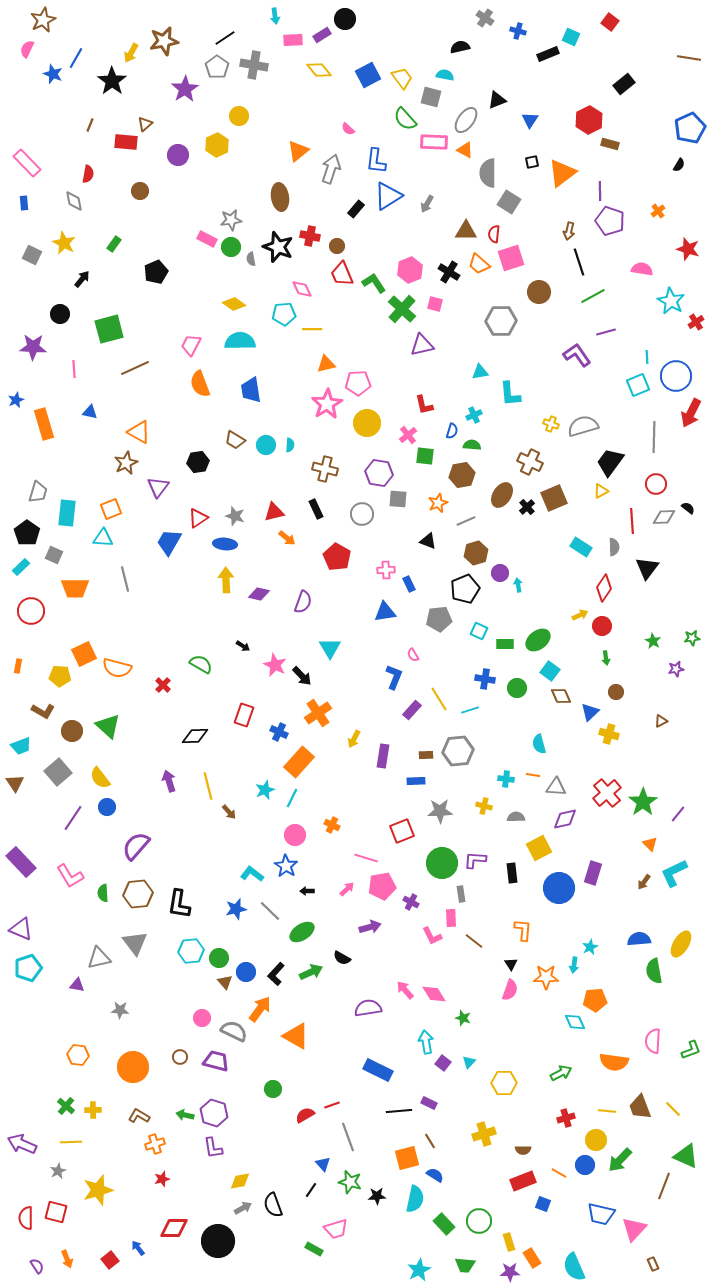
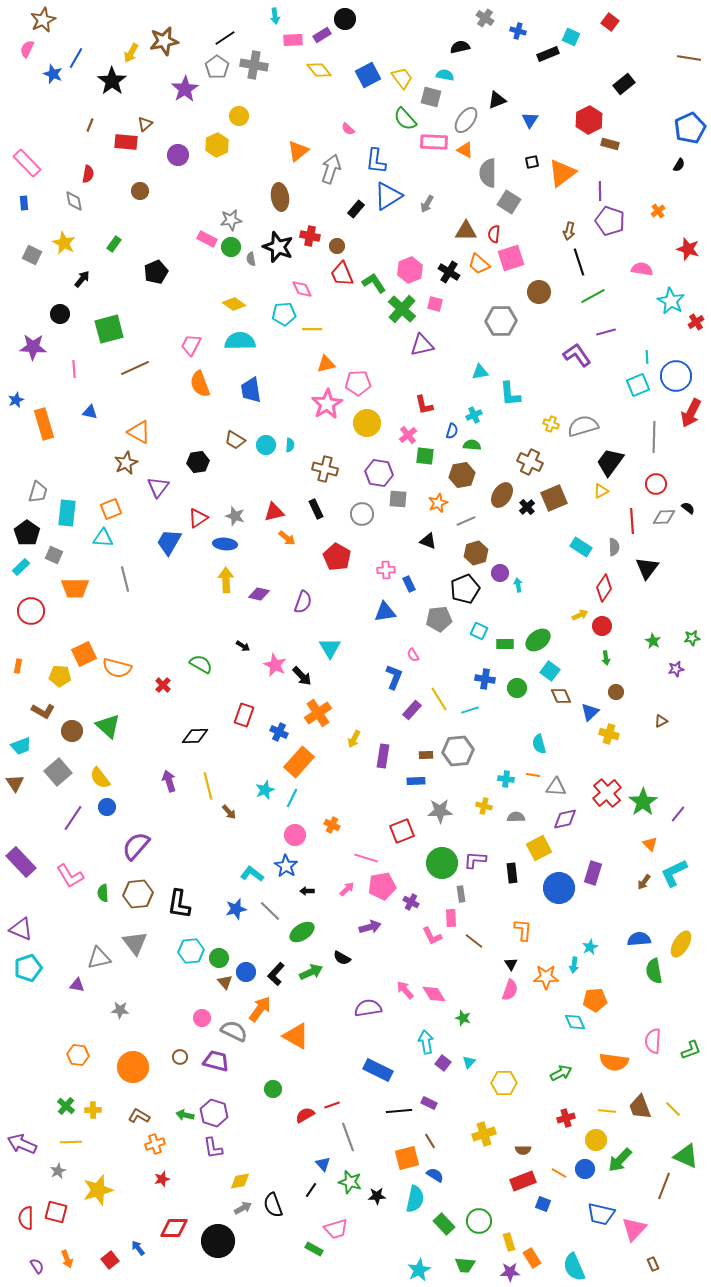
blue circle at (585, 1165): moved 4 px down
